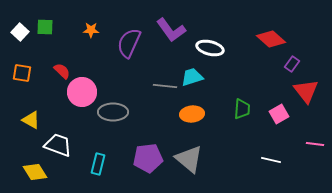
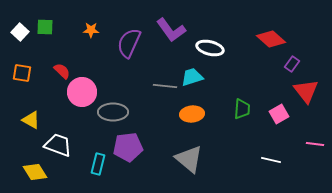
purple pentagon: moved 20 px left, 11 px up
